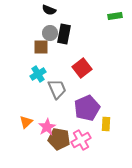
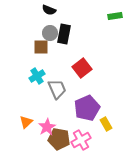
cyan cross: moved 1 px left, 2 px down
yellow rectangle: rotated 32 degrees counterclockwise
